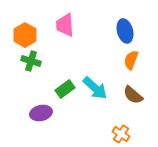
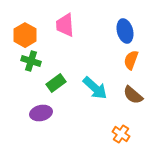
green rectangle: moved 9 px left, 6 px up
